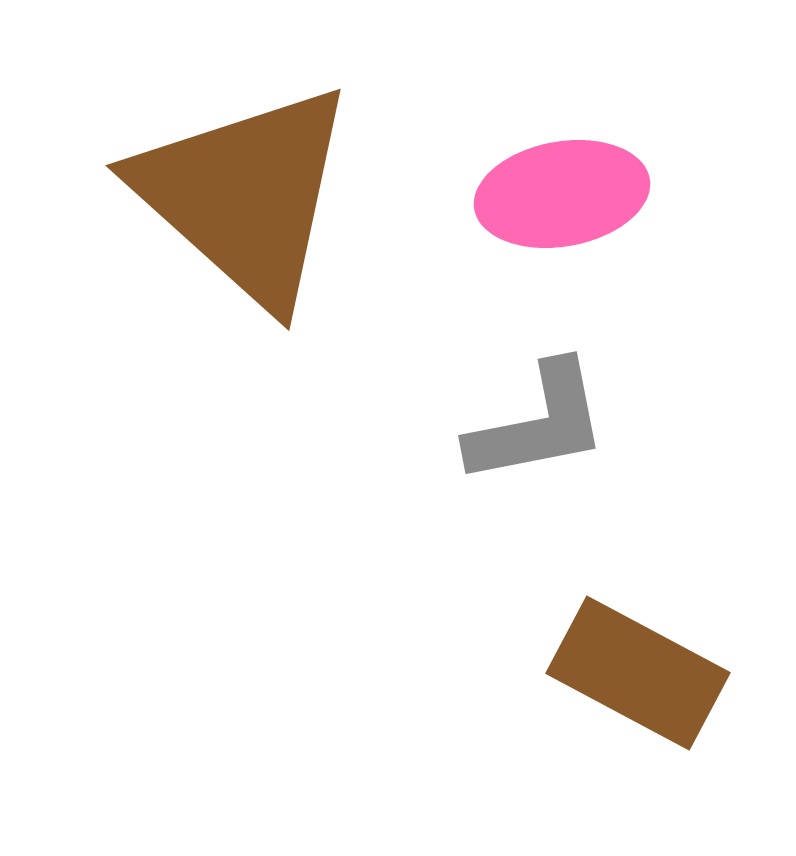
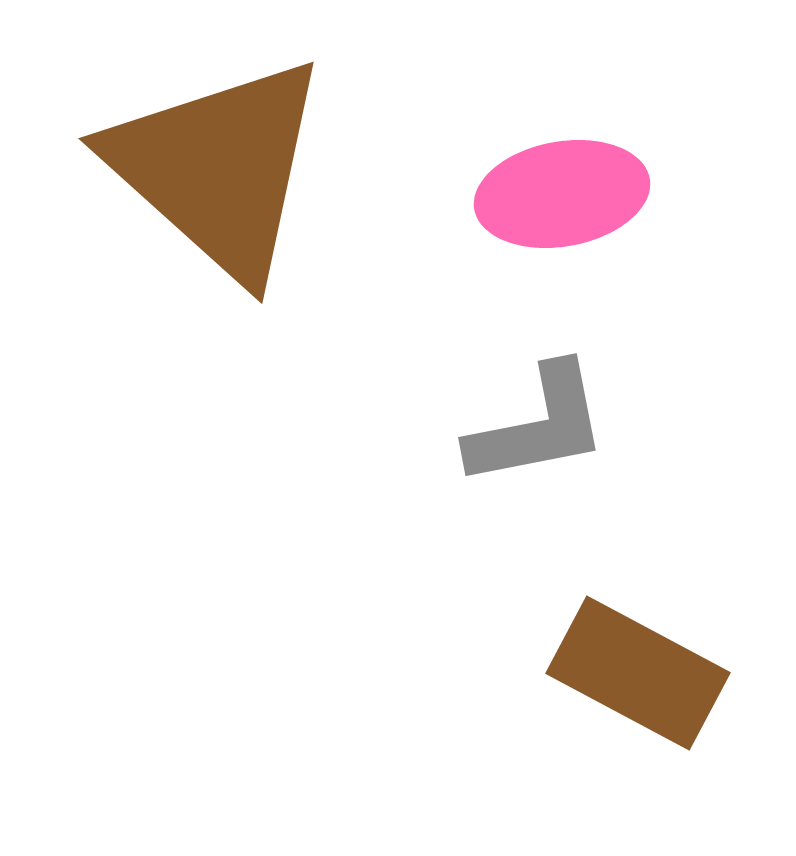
brown triangle: moved 27 px left, 27 px up
gray L-shape: moved 2 px down
